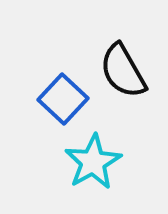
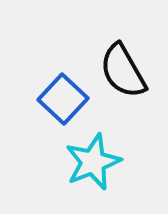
cyan star: rotated 8 degrees clockwise
